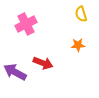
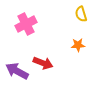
purple arrow: moved 2 px right, 1 px up
